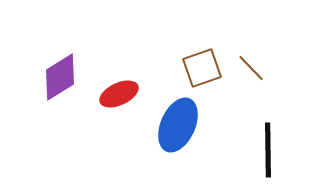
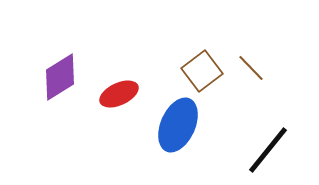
brown square: moved 3 px down; rotated 18 degrees counterclockwise
black line: rotated 40 degrees clockwise
